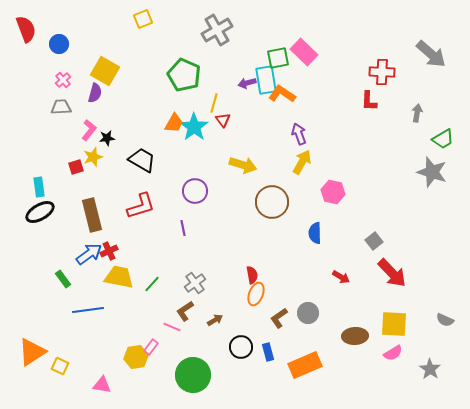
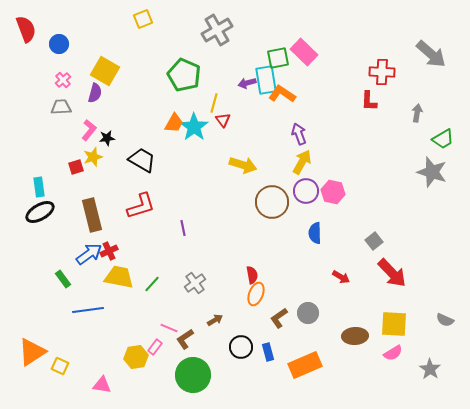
purple circle at (195, 191): moved 111 px right
brown L-shape at (185, 311): moved 28 px down
pink line at (172, 327): moved 3 px left, 1 px down
pink rectangle at (151, 347): moved 4 px right
